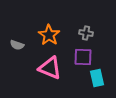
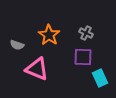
gray cross: rotated 16 degrees clockwise
pink triangle: moved 13 px left, 1 px down
cyan rectangle: moved 3 px right; rotated 12 degrees counterclockwise
